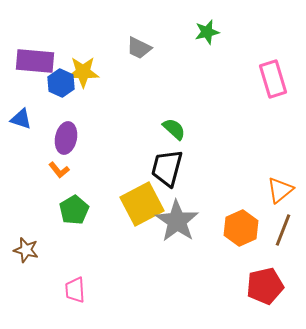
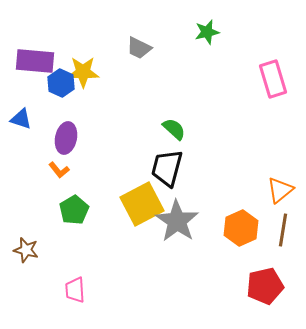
brown line: rotated 12 degrees counterclockwise
